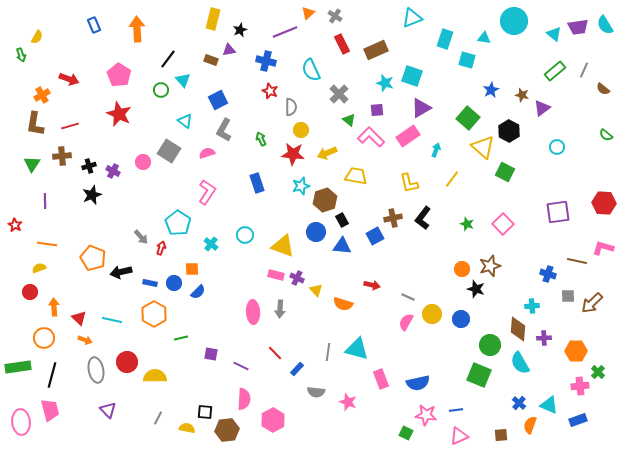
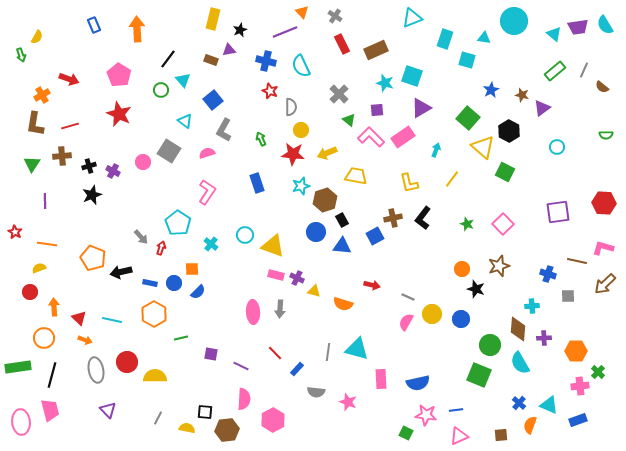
orange triangle at (308, 13): moved 6 px left, 1 px up; rotated 32 degrees counterclockwise
cyan semicircle at (311, 70): moved 10 px left, 4 px up
brown semicircle at (603, 89): moved 1 px left, 2 px up
blue square at (218, 100): moved 5 px left; rotated 12 degrees counterclockwise
green semicircle at (606, 135): rotated 40 degrees counterclockwise
pink rectangle at (408, 136): moved 5 px left, 1 px down
red star at (15, 225): moved 7 px down
yellow triangle at (283, 246): moved 10 px left
brown star at (490, 266): moved 9 px right
yellow triangle at (316, 290): moved 2 px left, 1 px down; rotated 32 degrees counterclockwise
brown arrow at (592, 303): moved 13 px right, 19 px up
pink rectangle at (381, 379): rotated 18 degrees clockwise
